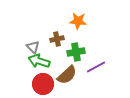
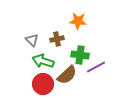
gray triangle: moved 1 px left, 7 px up
green cross: moved 4 px right, 3 px down; rotated 18 degrees clockwise
green arrow: moved 4 px right
